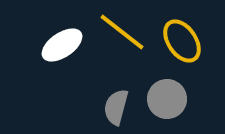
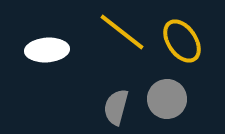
white ellipse: moved 15 px left, 5 px down; rotated 30 degrees clockwise
